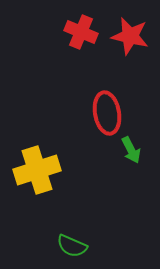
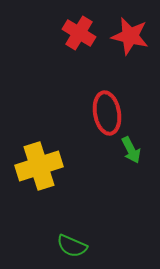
red cross: moved 2 px left, 1 px down; rotated 8 degrees clockwise
yellow cross: moved 2 px right, 4 px up
